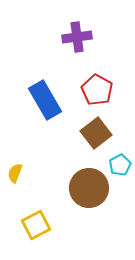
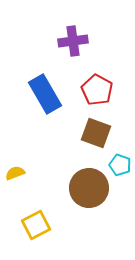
purple cross: moved 4 px left, 4 px down
blue rectangle: moved 6 px up
brown square: rotated 32 degrees counterclockwise
cyan pentagon: rotated 25 degrees counterclockwise
yellow semicircle: rotated 48 degrees clockwise
